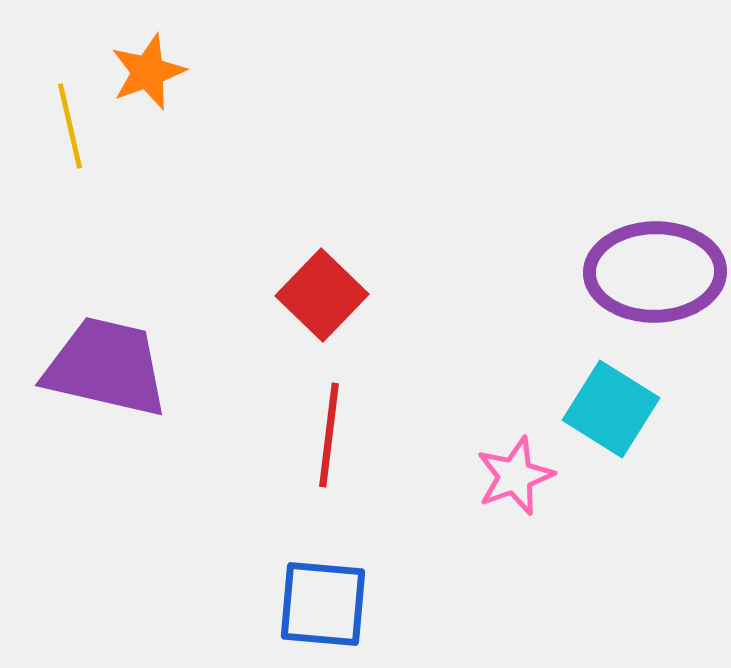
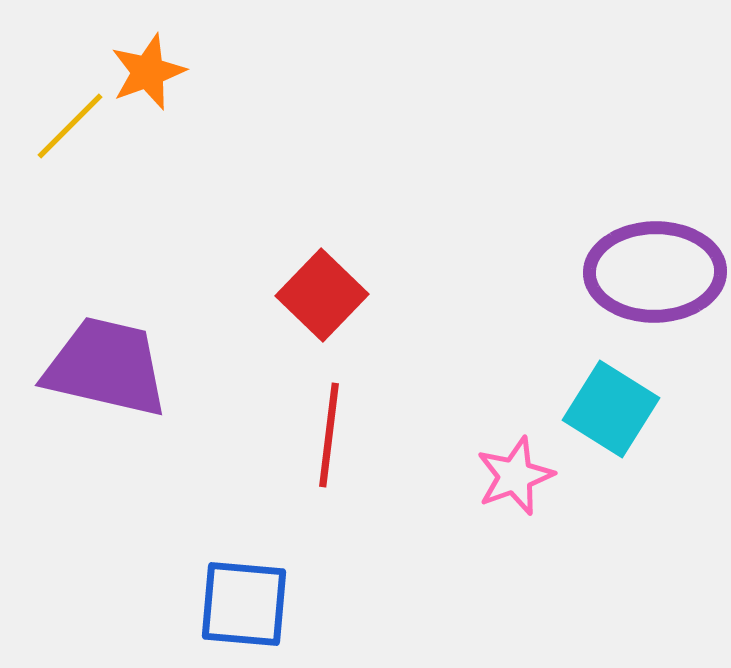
yellow line: rotated 58 degrees clockwise
blue square: moved 79 px left
